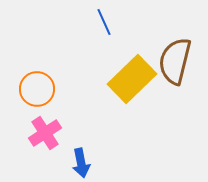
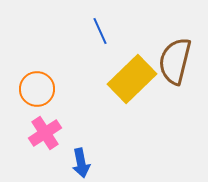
blue line: moved 4 px left, 9 px down
